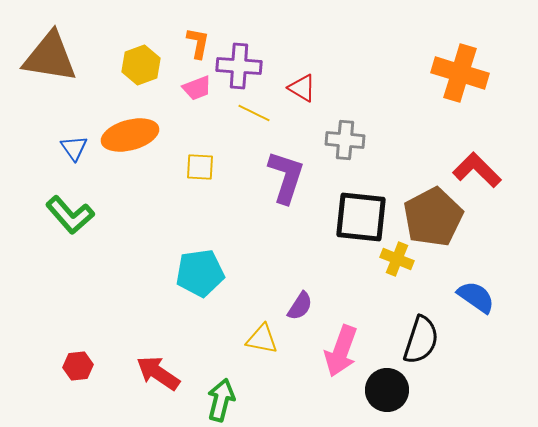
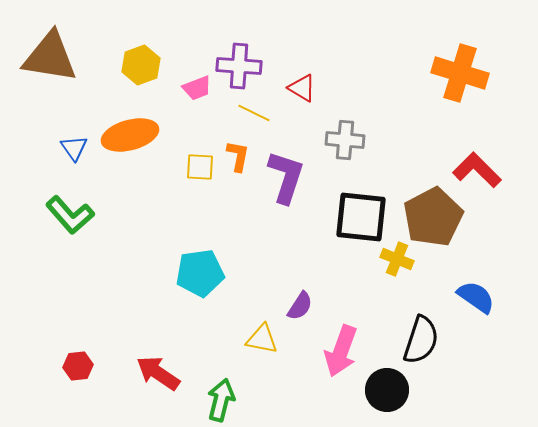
orange L-shape: moved 40 px right, 113 px down
